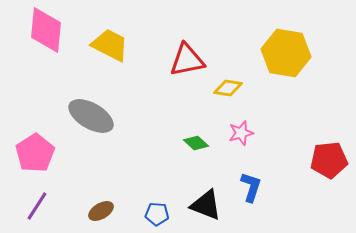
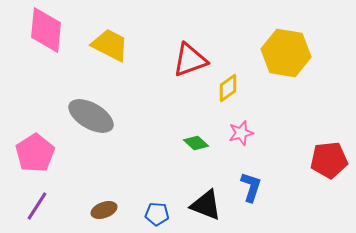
red triangle: moved 3 px right; rotated 9 degrees counterclockwise
yellow diamond: rotated 44 degrees counterclockwise
brown ellipse: moved 3 px right, 1 px up; rotated 10 degrees clockwise
